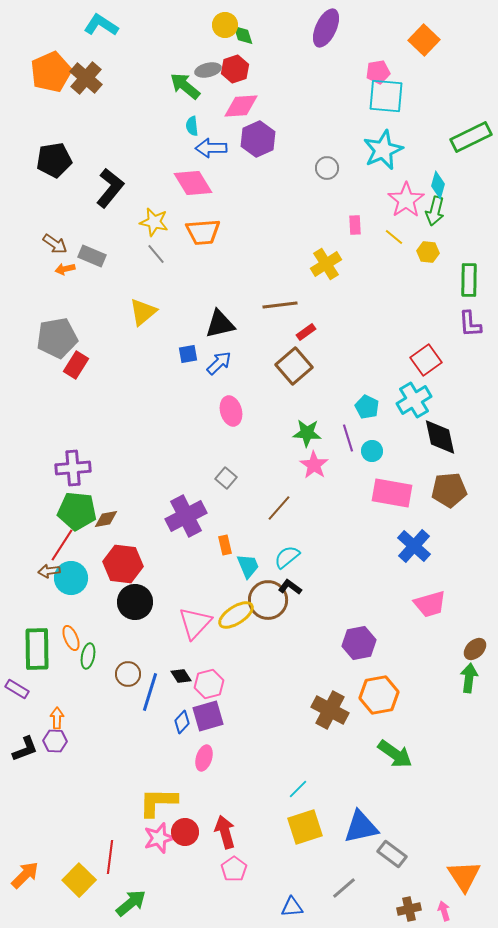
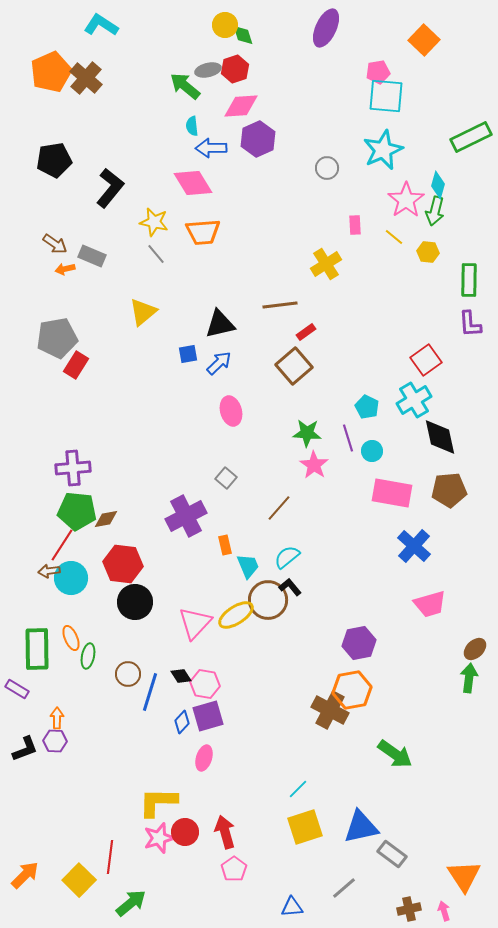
black L-shape at (290, 587): rotated 15 degrees clockwise
pink hexagon at (209, 684): moved 4 px left; rotated 24 degrees clockwise
orange hexagon at (379, 695): moved 27 px left, 5 px up
